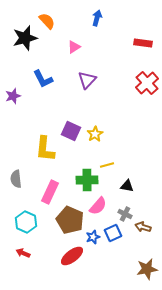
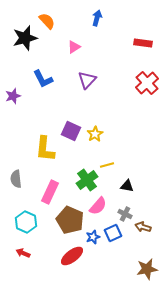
green cross: rotated 35 degrees counterclockwise
